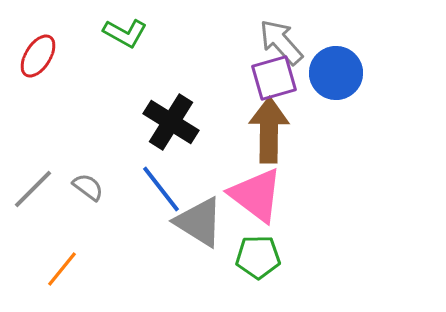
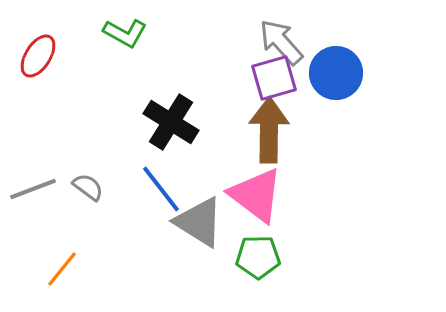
gray line: rotated 24 degrees clockwise
